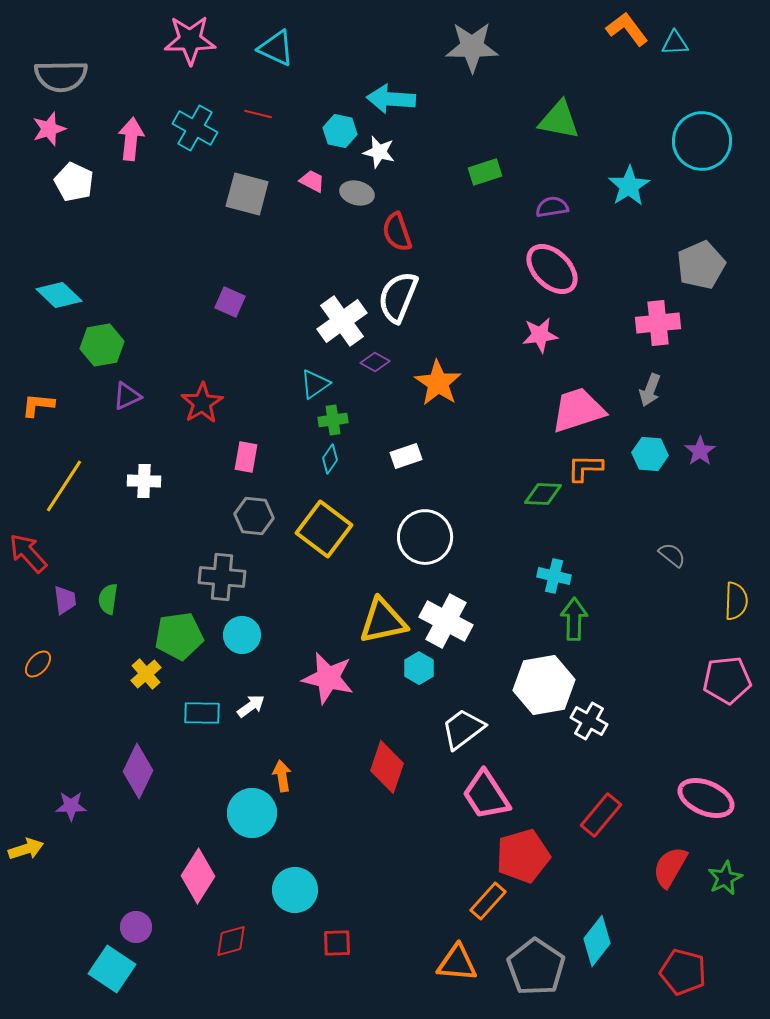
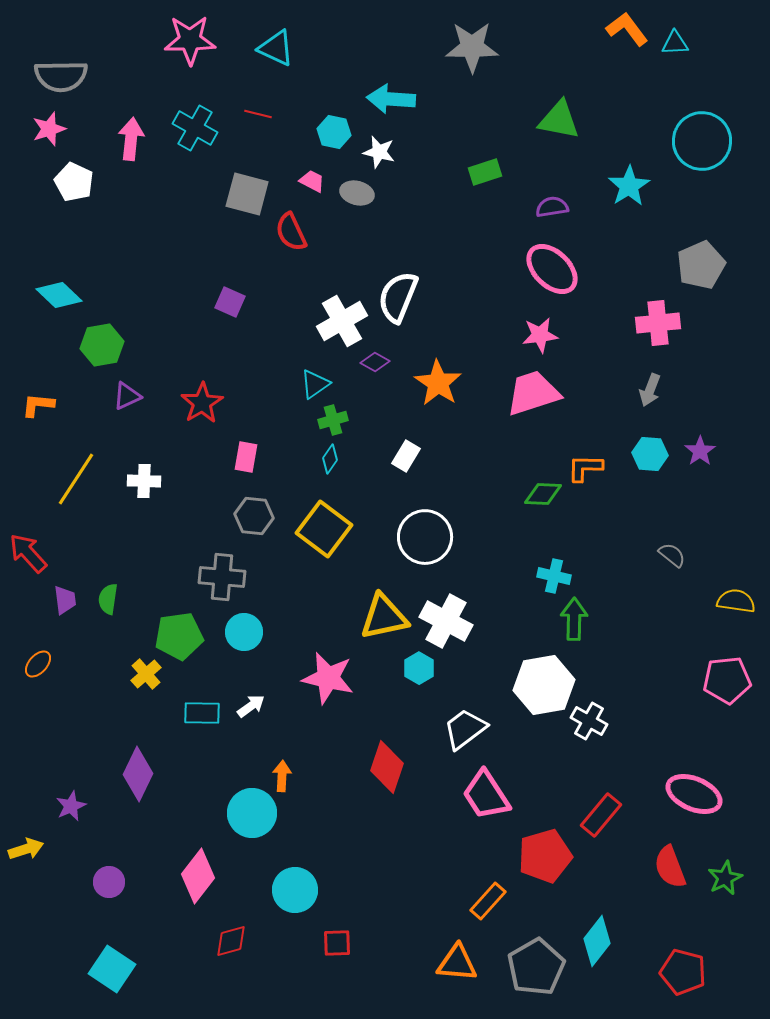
cyan hexagon at (340, 131): moved 6 px left, 1 px down
red semicircle at (397, 232): moved 106 px left; rotated 6 degrees counterclockwise
white cross at (342, 321): rotated 6 degrees clockwise
pink trapezoid at (578, 410): moved 45 px left, 17 px up
green cross at (333, 420): rotated 8 degrees counterclockwise
white rectangle at (406, 456): rotated 40 degrees counterclockwise
yellow line at (64, 486): moved 12 px right, 7 px up
yellow semicircle at (736, 601): rotated 84 degrees counterclockwise
yellow triangle at (383, 621): moved 1 px right, 4 px up
cyan circle at (242, 635): moved 2 px right, 3 px up
white trapezoid at (463, 729): moved 2 px right
purple diamond at (138, 771): moved 3 px down
orange arrow at (282, 776): rotated 12 degrees clockwise
pink ellipse at (706, 798): moved 12 px left, 4 px up
purple star at (71, 806): rotated 24 degrees counterclockwise
red pentagon at (523, 856): moved 22 px right
red semicircle at (670, 867): rotated 51 degrees counterclockwise
pink diamond at (198, 876): rotated 6 degrees clockwise
purple circle at (136, 927): moved 27 px left, 45 px up
gray pentagon at (536, 967): rotated 8 degrees clockwise
